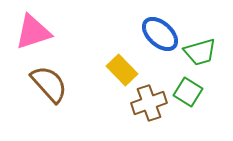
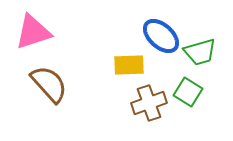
blue ellipse: moved 1 px right, 2 px down
yellow rectangle: moved 7 px right, 5 px up; rotated 48 degrees counterclockwise
